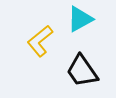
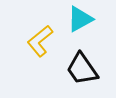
black trapezoid: moved 2 px up
